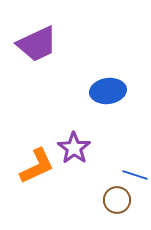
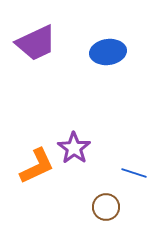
purple trapezoid: moved 1 px left, 1 px up
blue ellipse: moved 39 px up
blue line: moved 1 px left, 2 px up
brown circle: moved 11 px left, 7 px down
